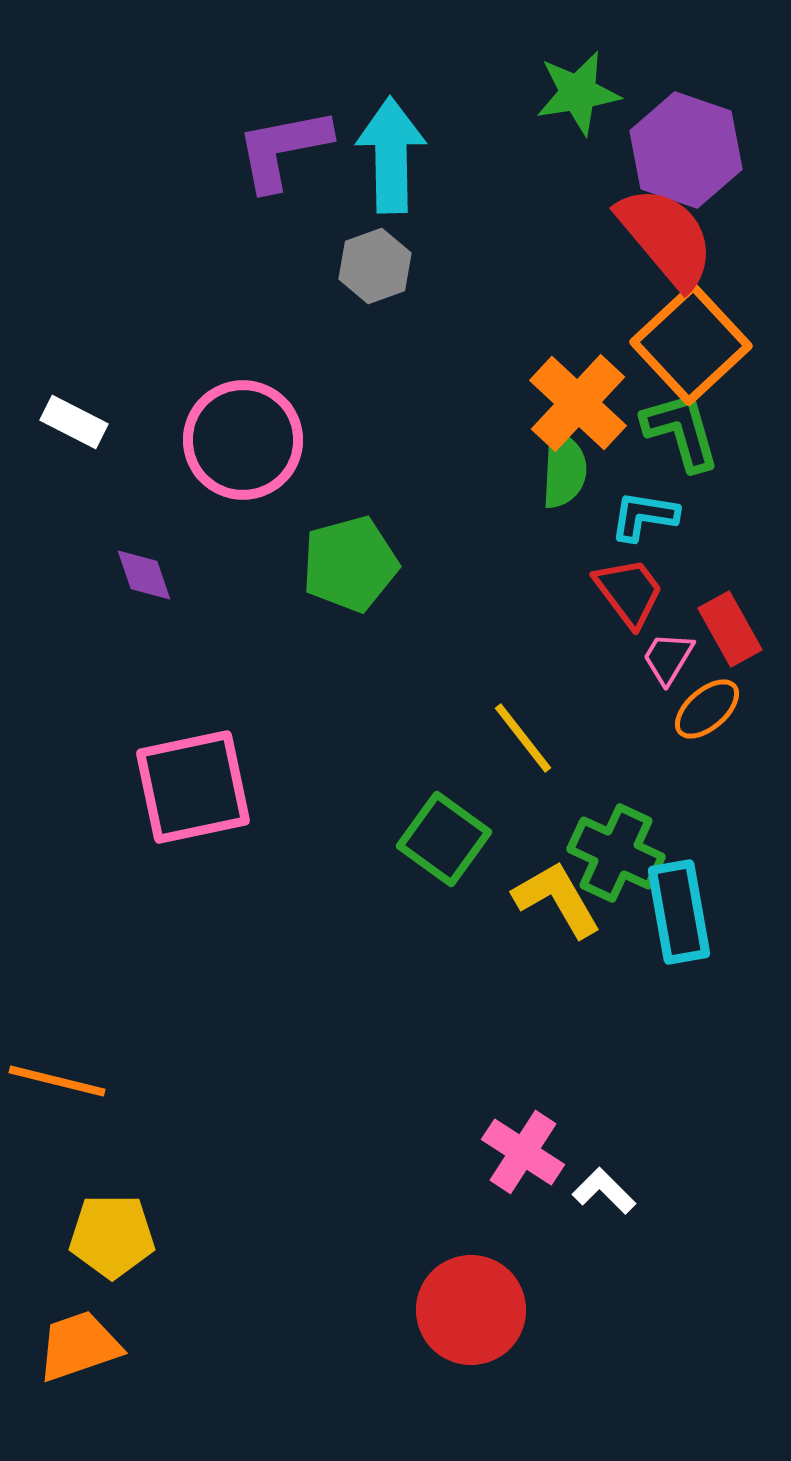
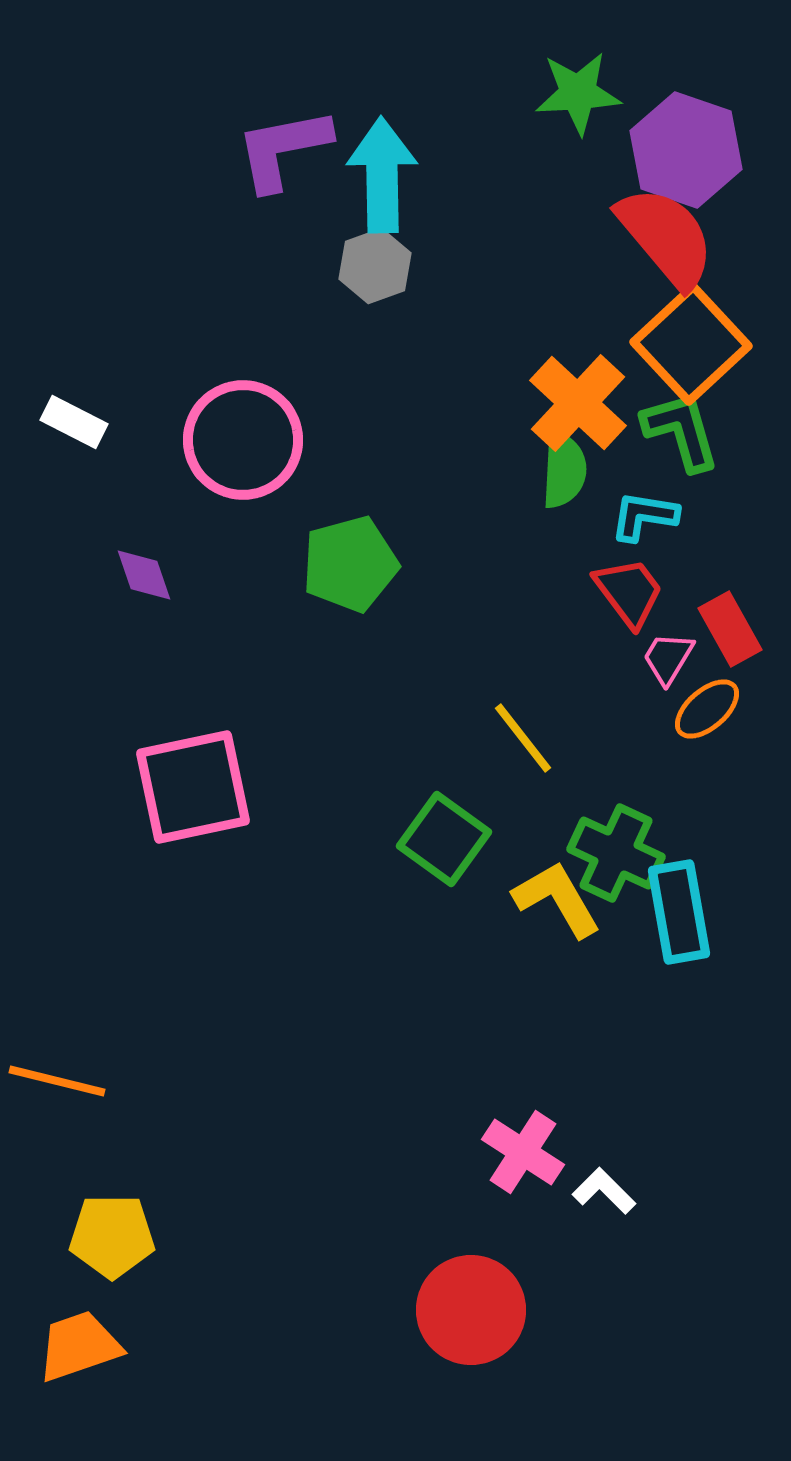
green star: rotated 6 degrees clockwise
cyan arrow: moved 9 px left, 20 px down
